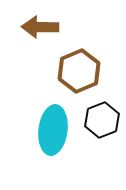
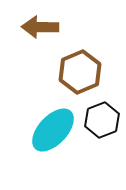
brown hexagon: moved 1 px right, 1 px down
cyan ellipse: rotated 36 degrees clockwise
